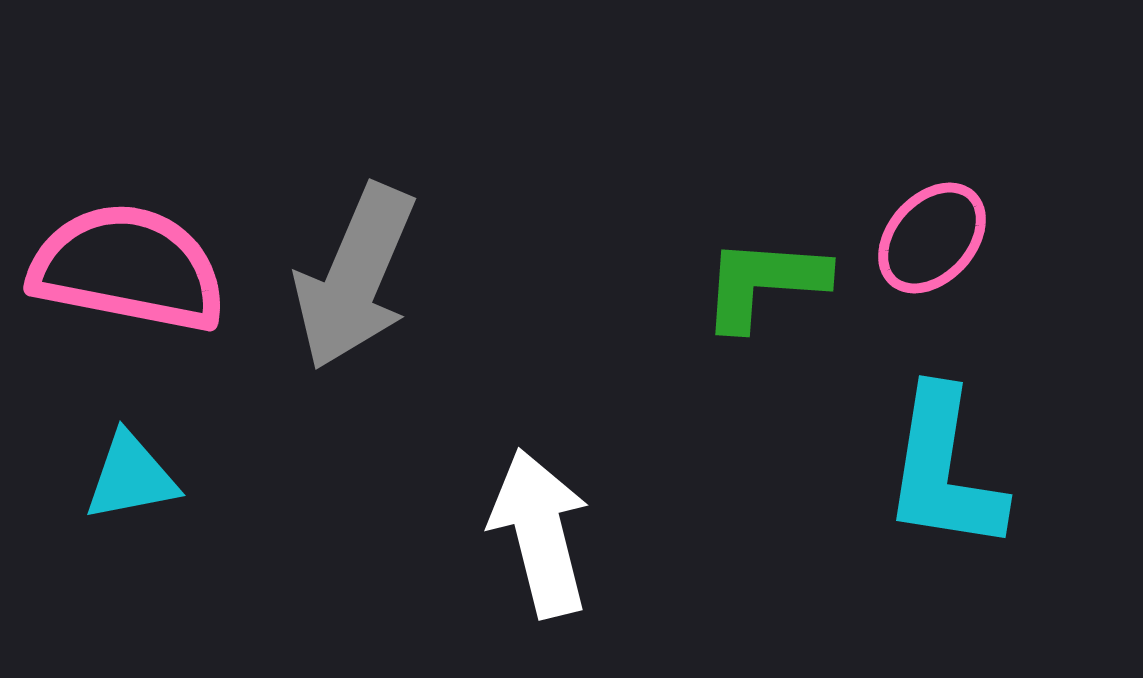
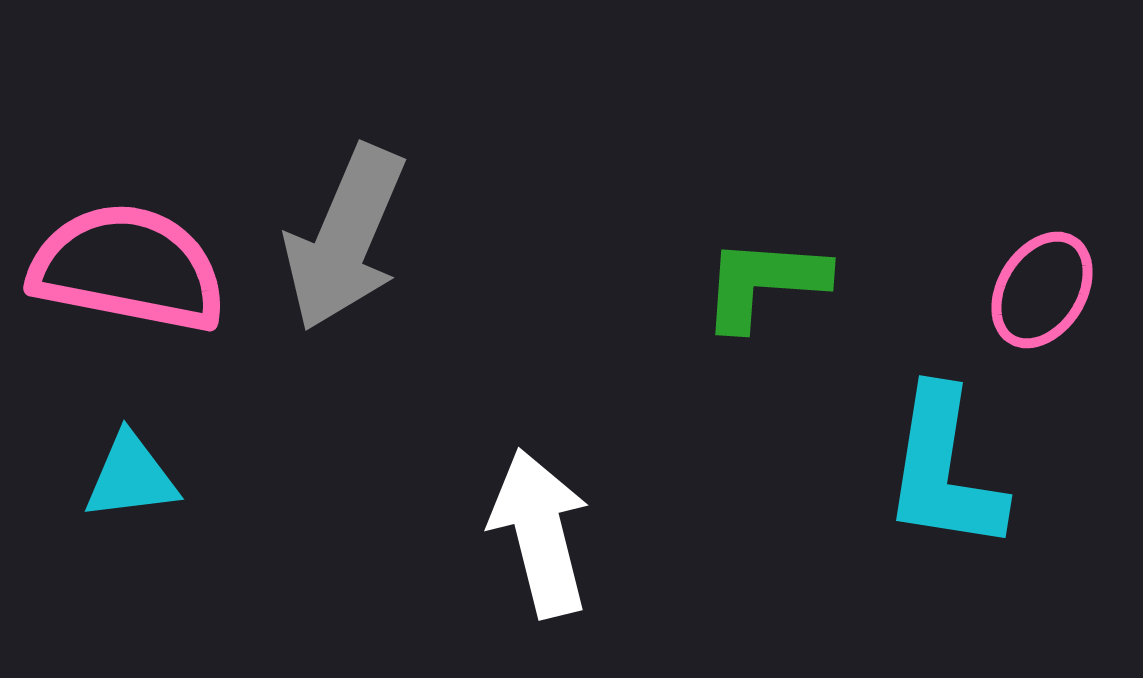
pink ellipse: moved 110 px right, 52 px down; rotated 10 degrees counterclockwise
gray arrow: moved 10 px left, 39 px up
cyan triangle: rotated 4 degrees clockwise
